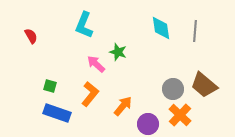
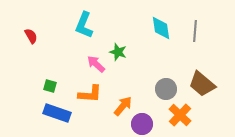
brown trapezoid: moved 2 px left, 1 px up
gray circle: moved 7 px left
orange L-shape: rotated 55 degrees clockwise
purple circle: moved 6 px left
